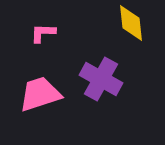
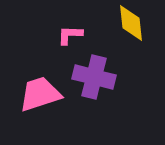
pink L-shape: moved 27 px right, 2 px down
purple cross: moved 7 px left, 2 px up; rotated 15 degrees counterclockwise
